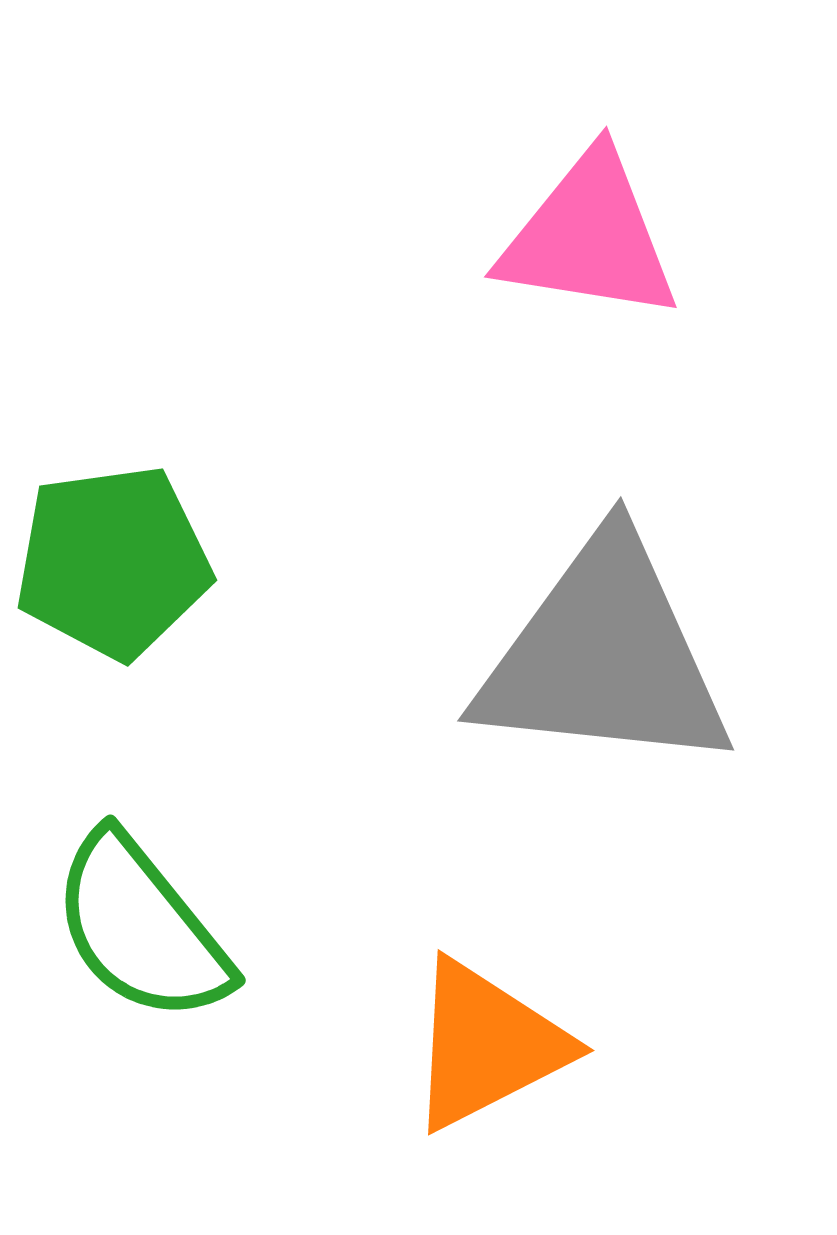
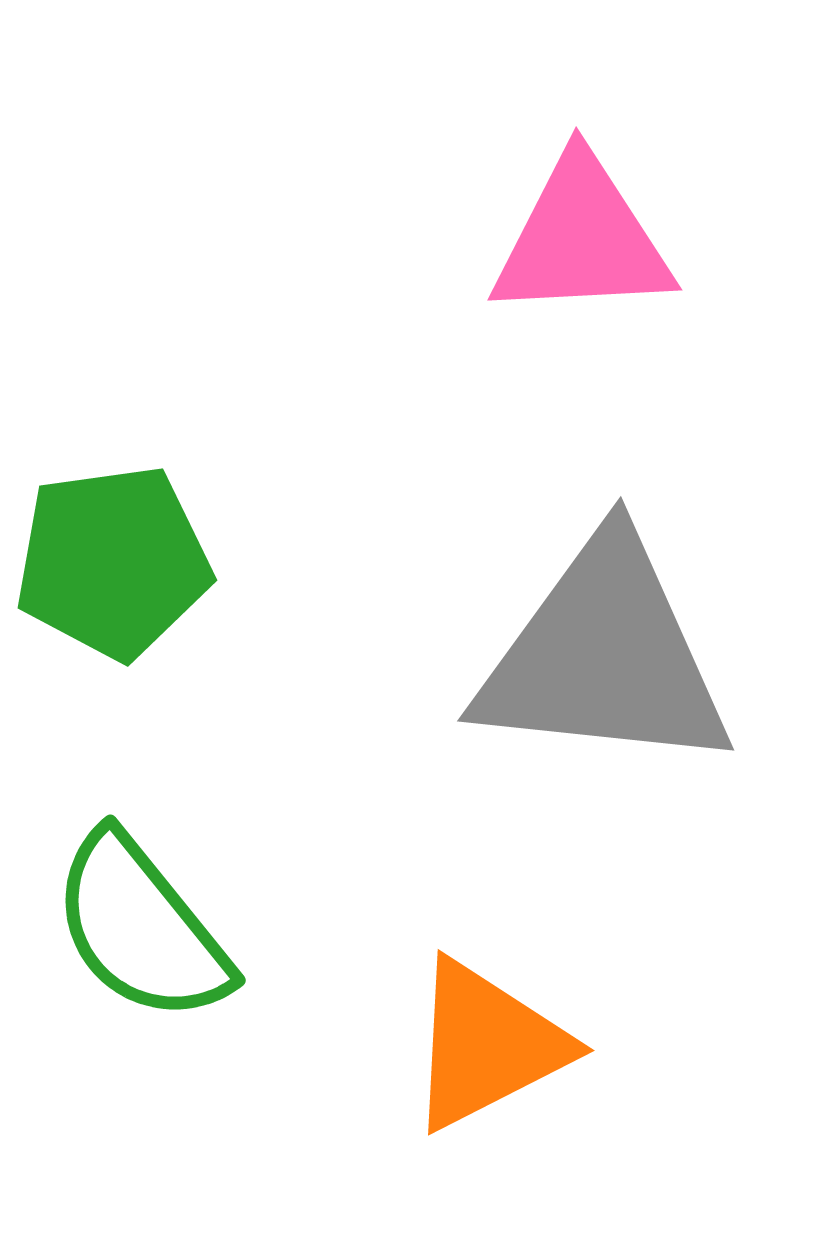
pink triangle: moved 7 px left, 2 px down; rotated 12 degrees counterclockwise
